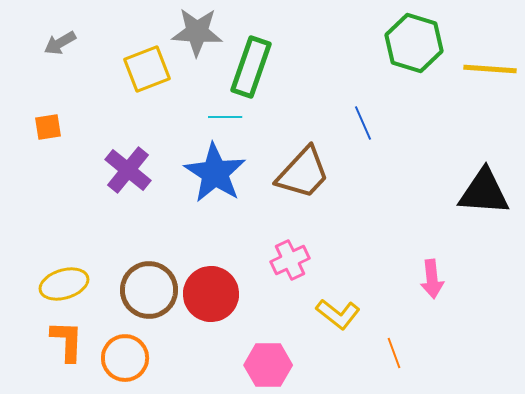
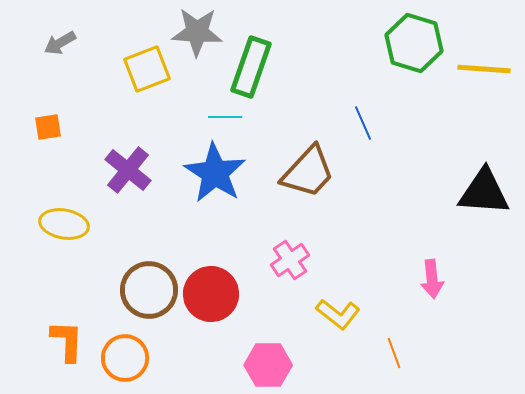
yellow line: moved 6 px left
brown trapezoid: moved 5 px right, 1 px up
pink cross: rotated 9 degrees counterclockwise
yellow ellipse: moved 60 px up; rotated 27 degrees clockwise
